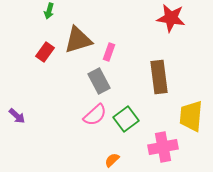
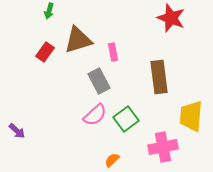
red star: rotated 12 degrees clockwise
pink rectangle: moved 4 px right; rotated 30 degrees counterclockwise
purple arrow: moved 15 px down
